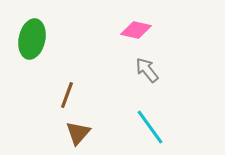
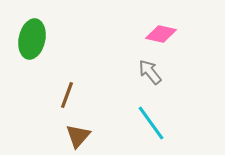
pink diamond: moved 25 px right, 4 px down
gray arrow: moved 3 px right, 2 px down
cyan line: moved 1 px right, 4 px up
brown triangle: moved 3 px down
